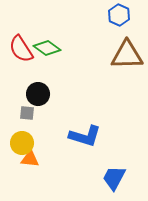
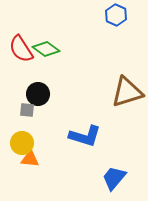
blue hexagon: moved 3 px left
green diamond: moved 1 px left, 1 px down
brown triangle: moved 37 px down; rotated 16 degrees counterclockwise
gray square: moved 3 px up
blue trapezoid: rotated 12 degrees clockwise
